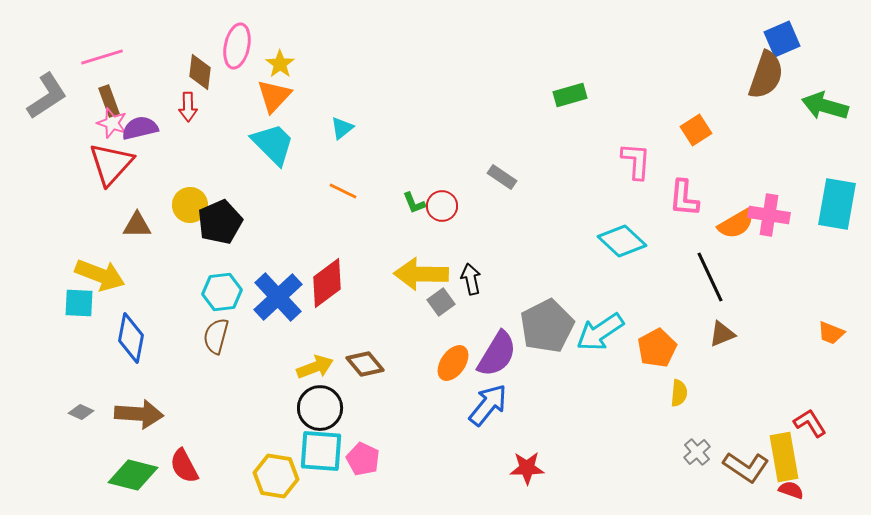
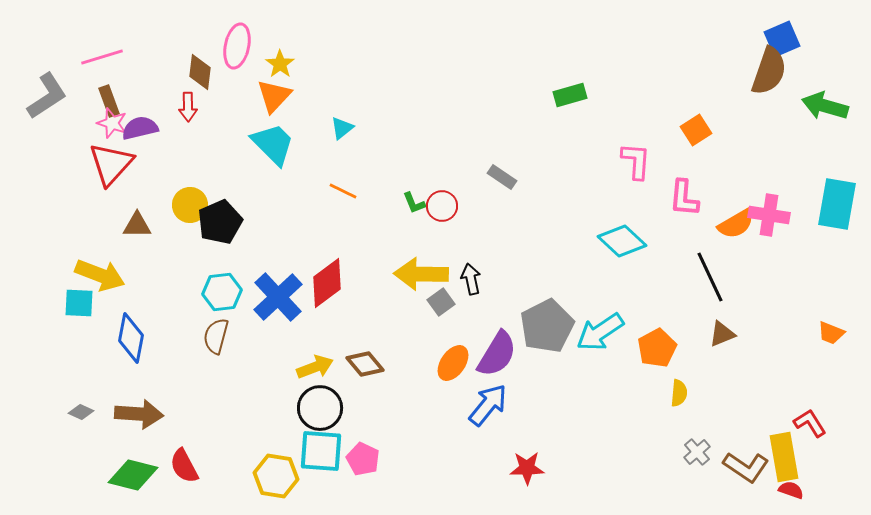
brown semicircle at (766, 75): moved 3 px right, 4 px up
